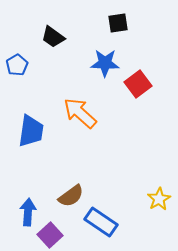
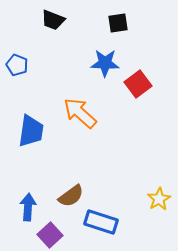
black trapezoid: moved 17 px up; rotated 15 degrees counterclockwise
blue pentagon: rotated 20 degrees counterclockwise
blue arrow: moved 5 px up
blue rectangle: rotated 16 degrees counterclockwise
